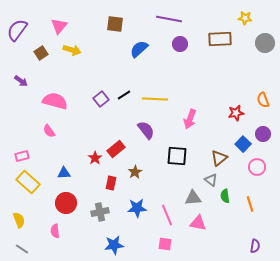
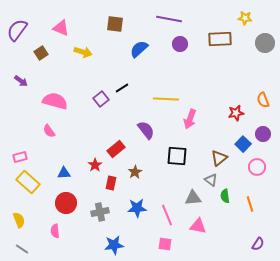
pink triangle at (59, 26): moved 2 px right, 2 px down; rotated 48 degrees counterclockwise
yellow arrow at (72, 50): moved 11 px right, 2 px down
black line at (124, 95): moved 2 px left, 7 px up
yellow line at (155, 99): moved 11 px right
pink rectangle at (22, 156): moved 2 px left, 1 px down
red star at (95, 158): moved 7 px down
pink triangle at (198, 223): moved 3 px down
purple semicircle at (255, 246): moved 3 px right, 2 px up; rotated 24 degrees clockwise
